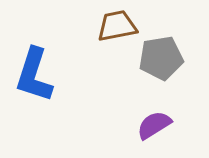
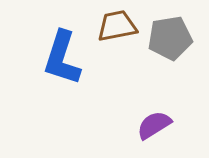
gray pentagon: moved 9 px right, 20 px up
blue L-shape: moved 28 px right, 17 px up
